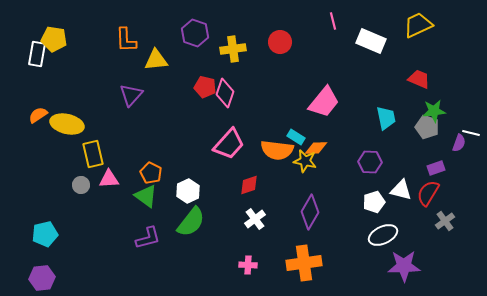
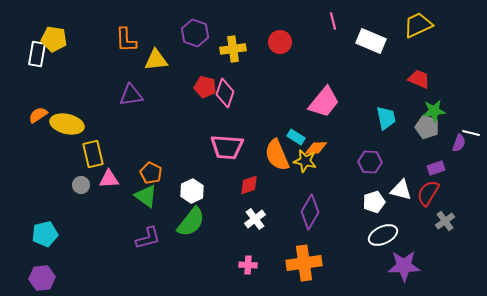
purple triangle at (131, 95): rotated 40 degrees clockwise
pink trapezoid at (229, 144): moved 2 px left, 3 px down; rotated 52 degrees clockwise
orange semicircle at (277, 150): moved 5 px down; rotated 60 degrees clockwise
white hexagon at (188, 191): moved 4 px right
